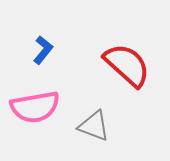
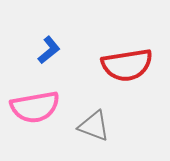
blue L-shape: moved 6 px right; rotated 12 degrees clockwise
red semicircle: rotated 129 degrees clockwise
